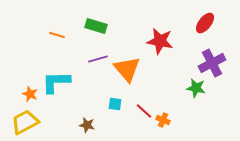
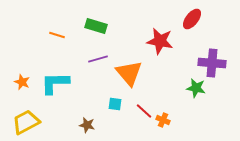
red ellipse: moved 13 px left, 4 px up
purple cross: rotated 32 degrees clockwise
orange triangle: moved 2 px right, 4 px down
cyan L-shape: moved 1 px left, 1 px down
orange star: moved 8 px left, 12 px up
yellow trapezoid: moved 1 px right
